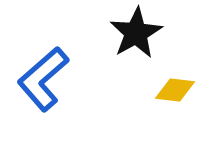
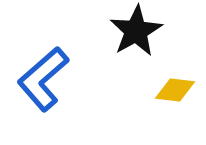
black star: moved 2 px up
